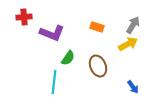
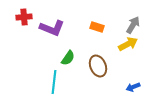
purple L-shape: moved 5 px up
blue arrow: rotated 104 degrees clockwise
